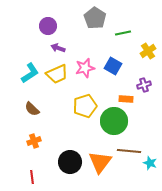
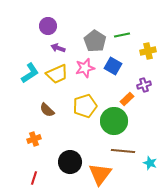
gray pentagon: moved 23 px down
green line: moved 1 px left, 2 px down
yellow cross: rotated 21 degrees clockwise
orange rectangle: moved 1 px right; rotated 48 degrees counterclockwise
brown semicircle: moved 15 px right, 1 px down
orange cross: moved 2 px up
brown line: moved 6 px left
orange triangle: moved 12 px down
red line: moved 2 px right, 1 px down; rotated 24 degrees clockwise
